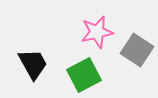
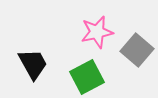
gray square: rotated 8 degrees clockwise
green square: moved 3 px right, 2 px down
